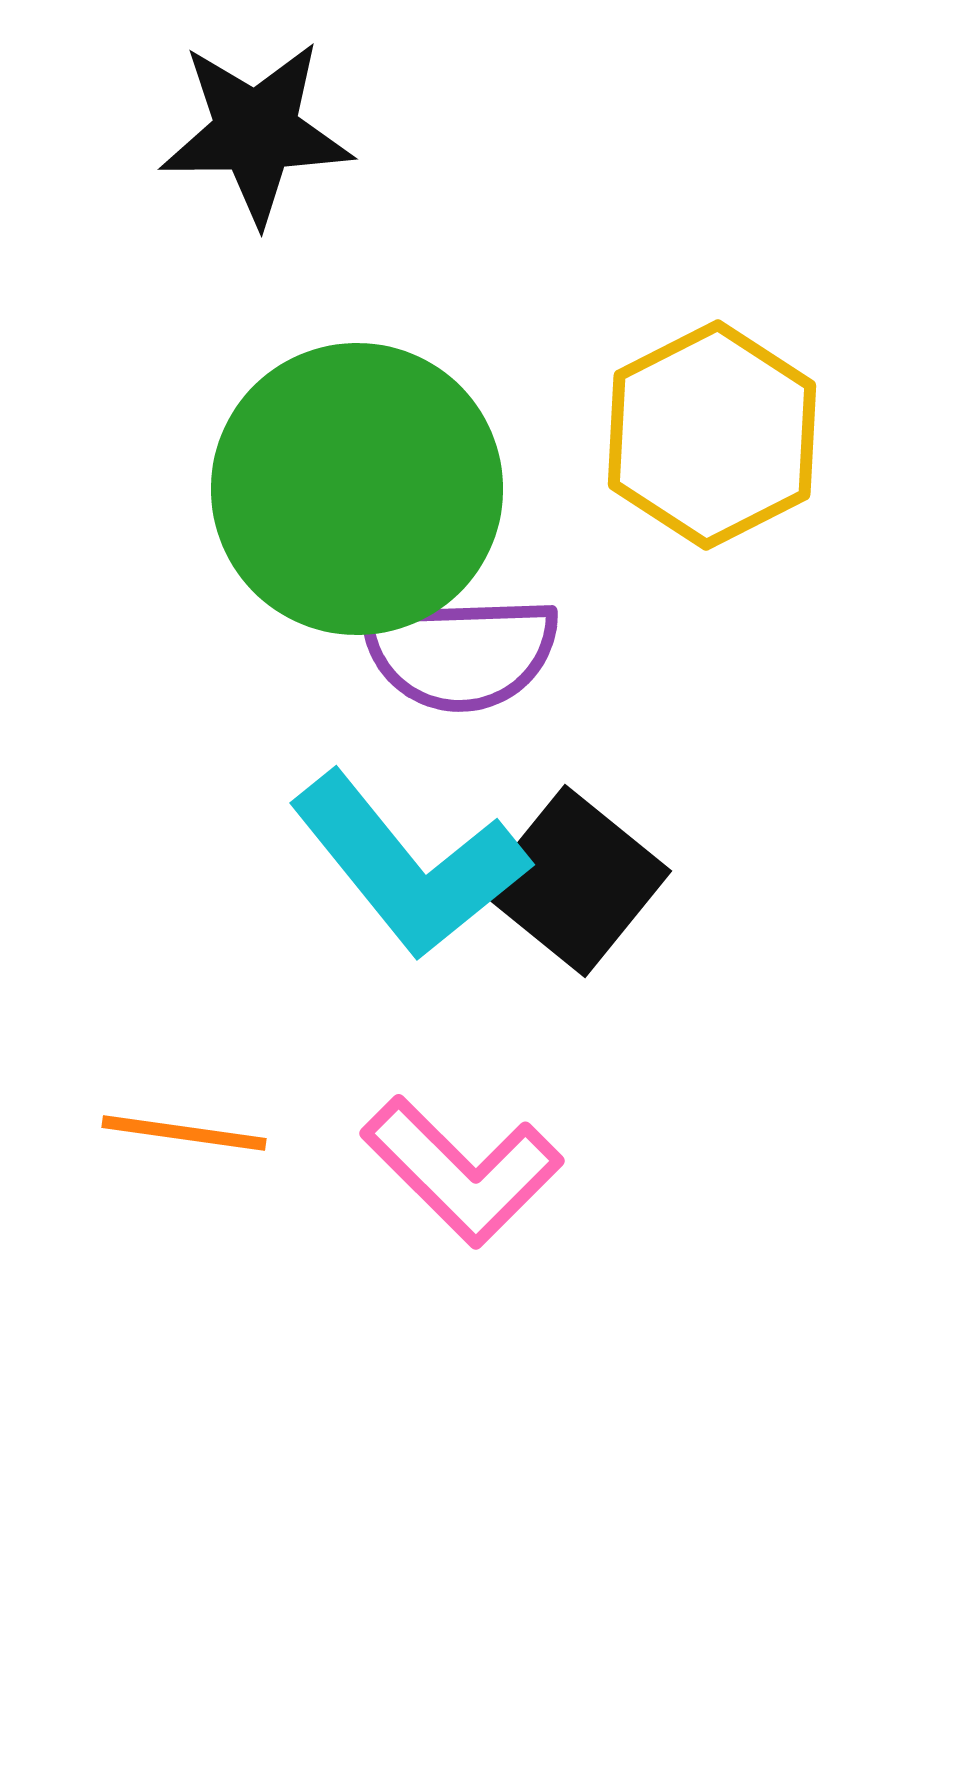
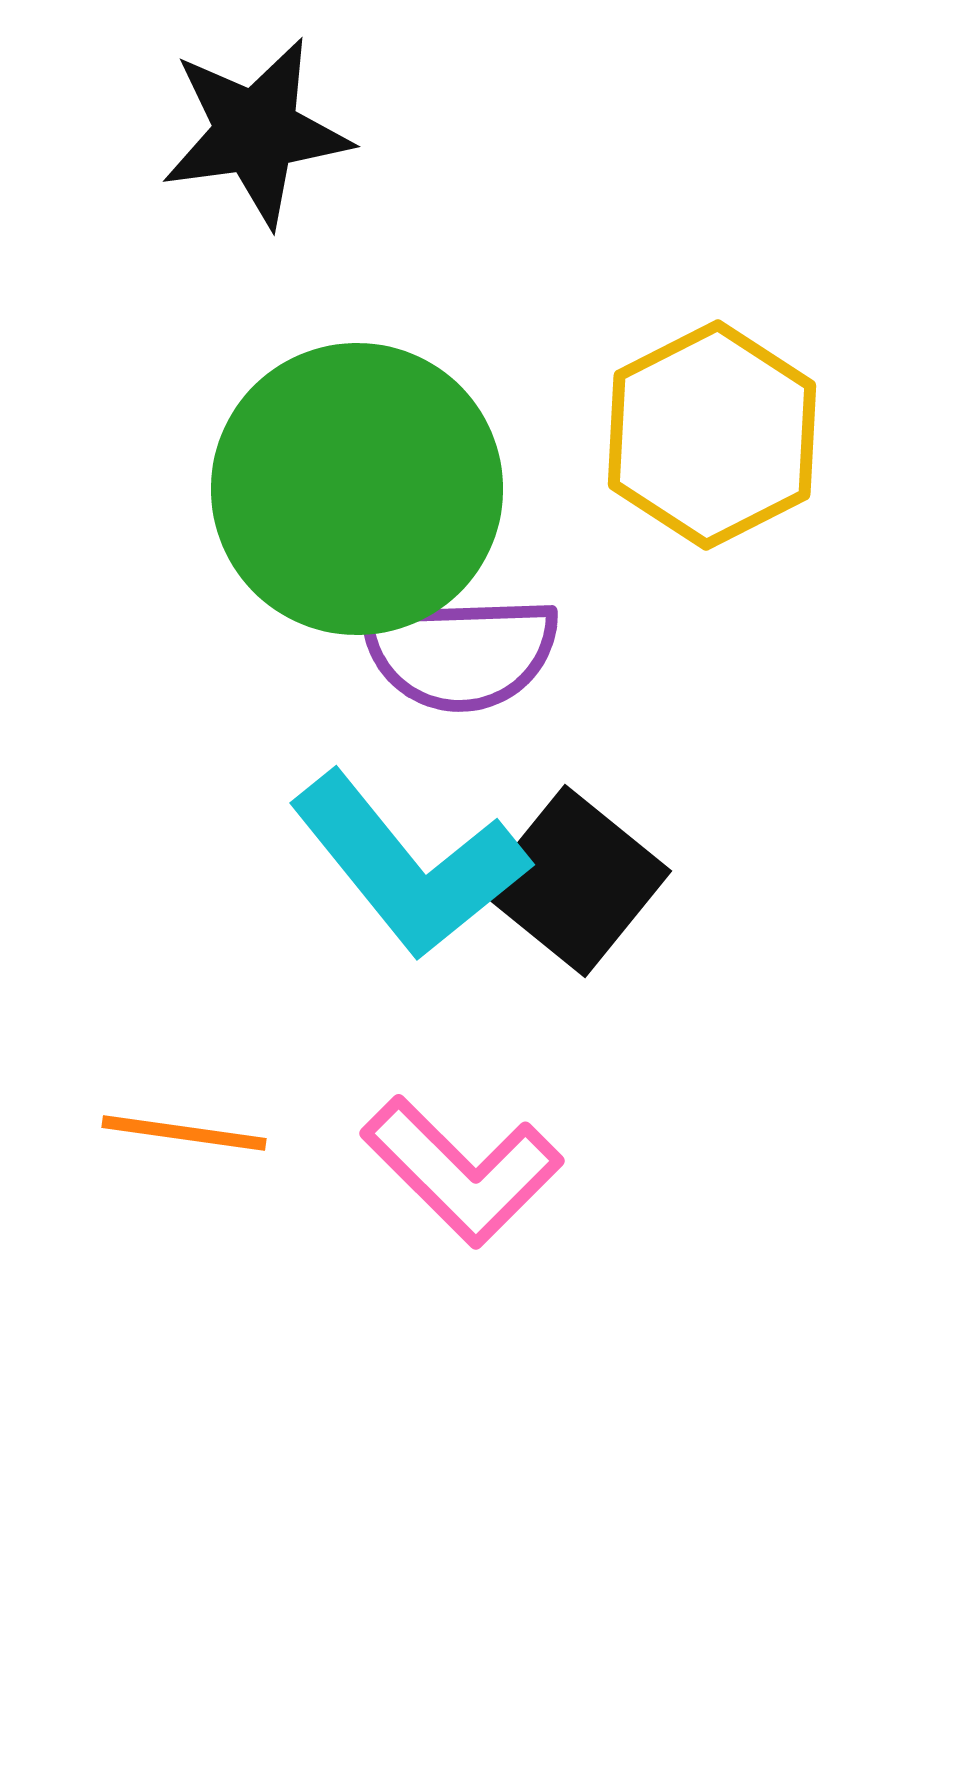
black star: rotated 7 degrees counterclockwise
